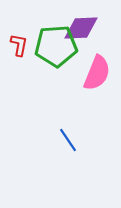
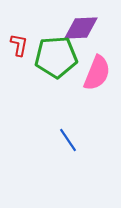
green pentagon: moved 11 px down
